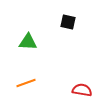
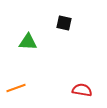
black square: moved 4 px left, 1 px down
orange line: moved 10 px left, 5 px down
